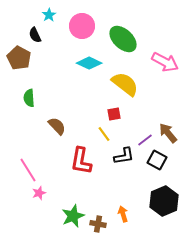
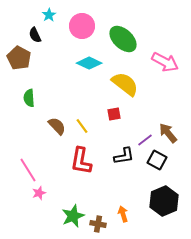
yellow line: moved 22 px left, 8 px up
